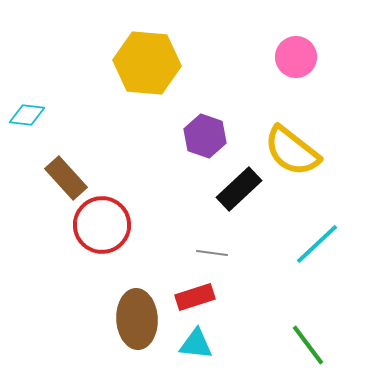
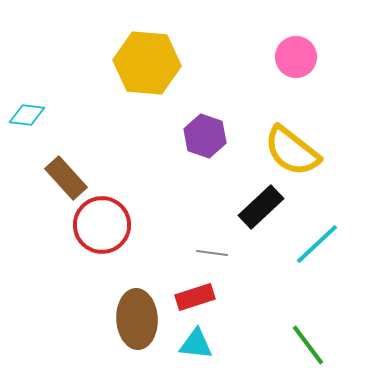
black rectangle: moved 22 px right, 18 px down
